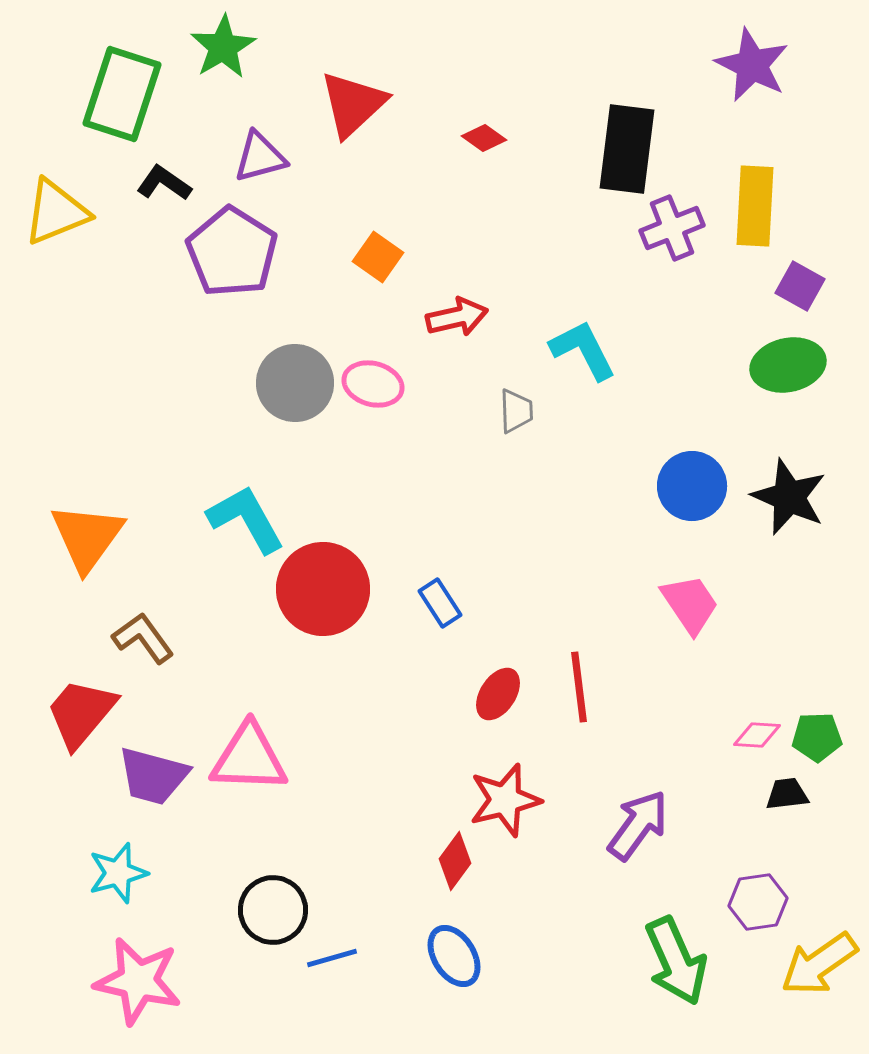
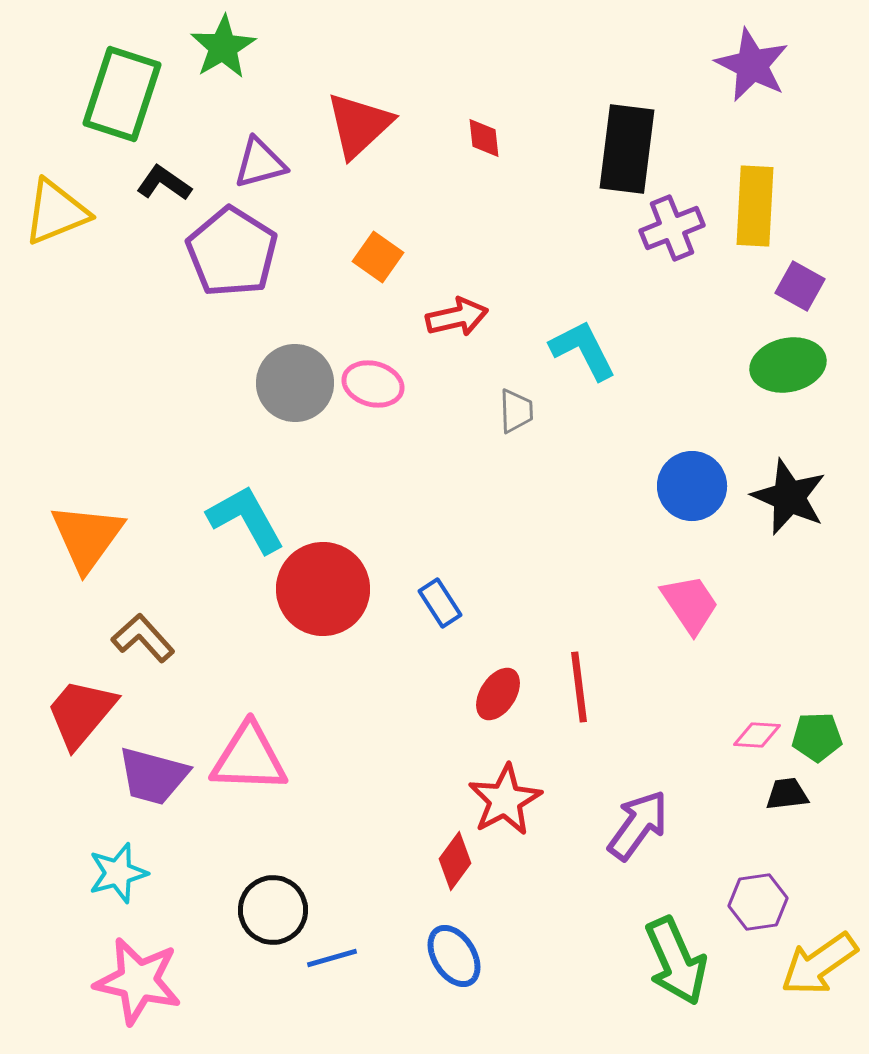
red triangle at (353, 104): moved 6 px right, 21 px down
red diamond at (484, 138): rotated 48 degrees clockwise
purple triangle at (260, 157): moved 6 px down
brown L-shape at (143, 638): rotated 6 degrees counterclockwise
red star at (505, 800): rotated 14 degrees counterclockwise
